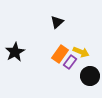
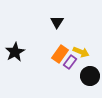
black triangle: rotated 16 degrees counterclockwise
